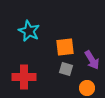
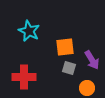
gray square: moved 3 px right, 1 px up
